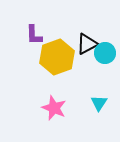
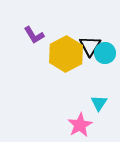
purple L-shape: rotated 30 degrees counterclockwise
black triangle: moved 3 px right, 2 px down; rotated 30 degrees counterclockwise
yellow hexagon: moved 9 px right, 3 px up; rotated 8 degrees counterclockwise
pink star: moved 26 px right, 17 px down; rotated 20 degrees clockwise
